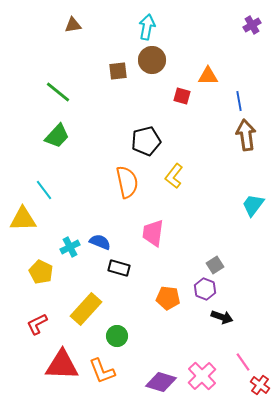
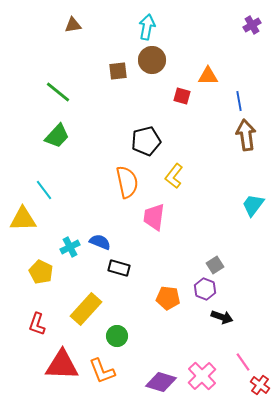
pink trapezoid: moved 1 px right, 16 px up
red L-shape: rotated 45 degrees counterclockwise
